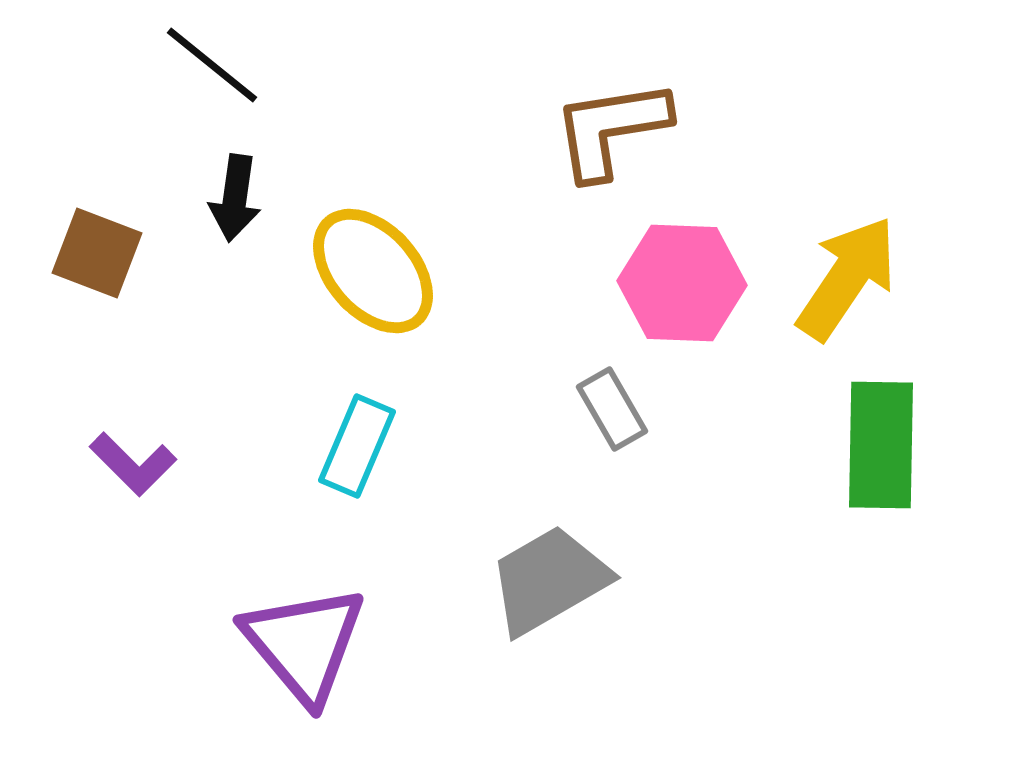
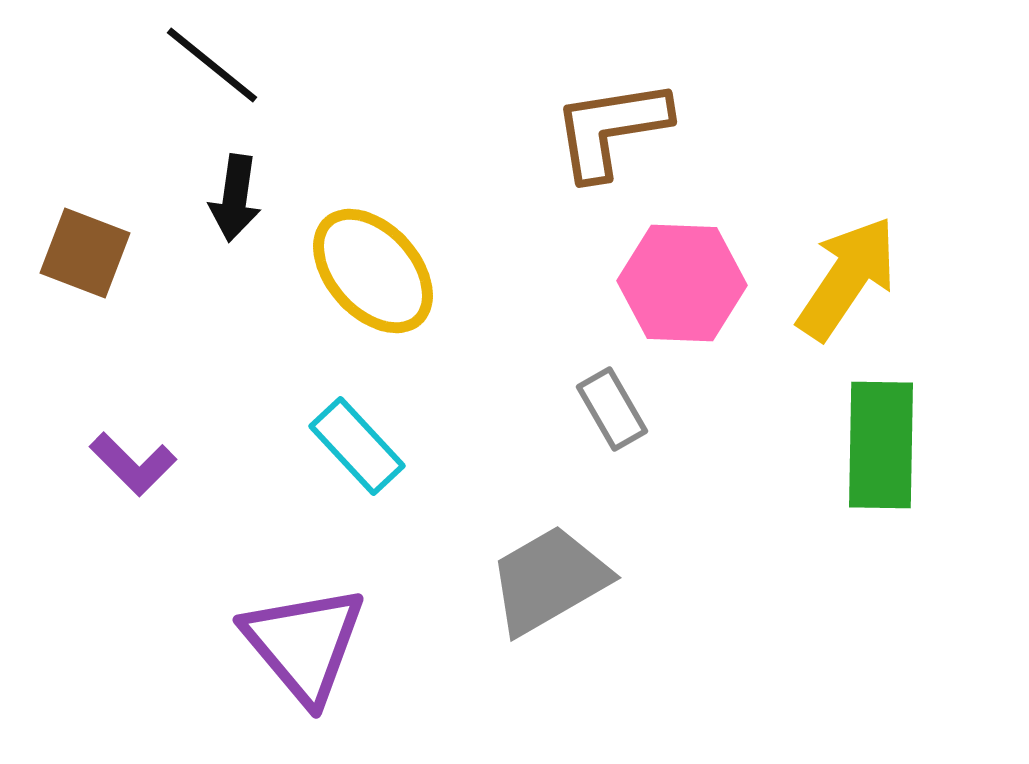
brown square: moved 12 px left
cyan rectangle: rotated 66 degrees counterclockwise
